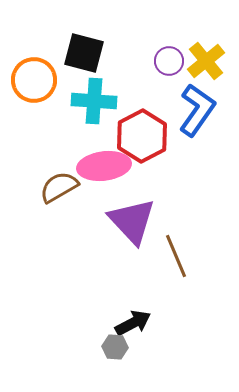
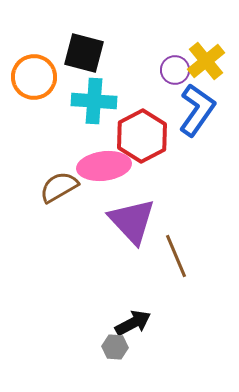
purple circle: moved 6 px right, 9 px down
orange circle: moved 3 px up
